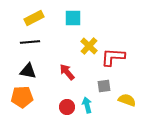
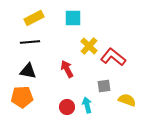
red L-shape: rotated 35 degrees clockwise
red arrow: moved 3 px up; rotated 12 degrees clockwise
